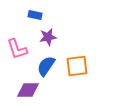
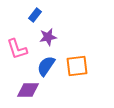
blue rectangle: rotated 64 degrees counterclockwise
